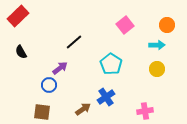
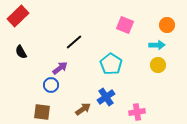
pink square: rotated 30 degrees counterclockwise
yellow circle: moved 1 px right, 4 px up
blue circle: moved 2 px right
pink cross: moved 8 px left, 1 px down
